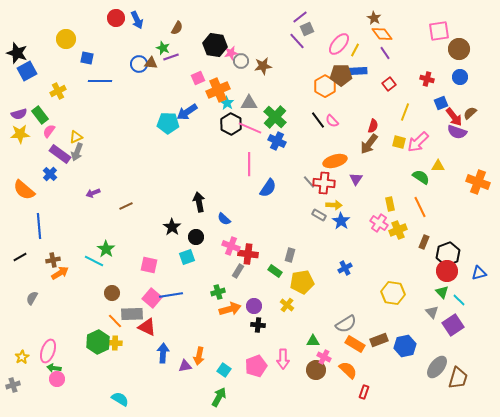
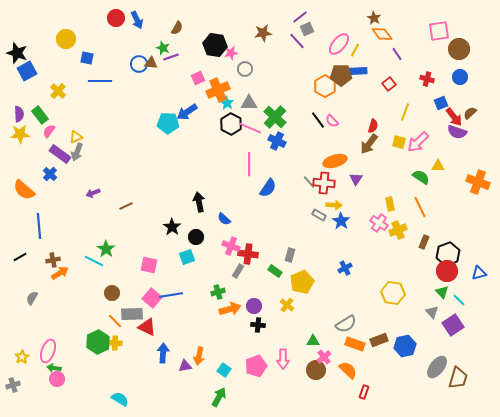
purple line at (385, 53): moved 12 px right, 1 px down
gray circle at (241, 61): moved 4 px right, 8 px down
brown star at (263, 66): moved 33 px up
yellow cross at (58, 91): rotated 21 degrees counterclockwise
purple semicircle at (19, 114): rotated 77 degrees counterclockwise
yellow pentagon at (302, 282): rotated 15 degrees counterclockwise
orange rectangle at (355, 344): rotated 12 degrees counterclockwise
pink cross at (324, 357): rotated 24 degrees clockwise
